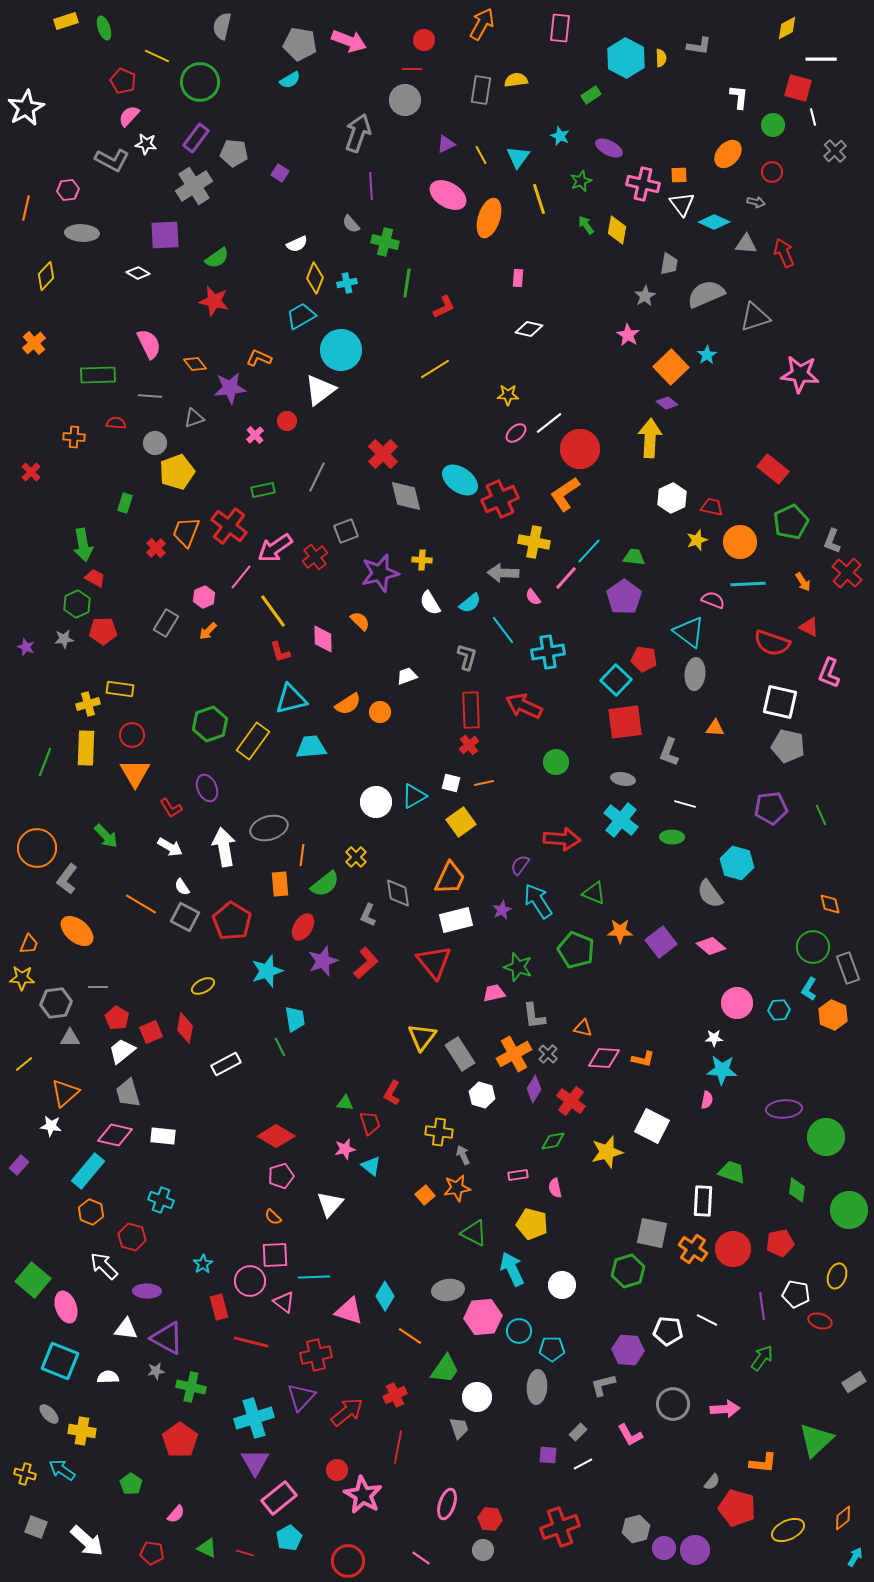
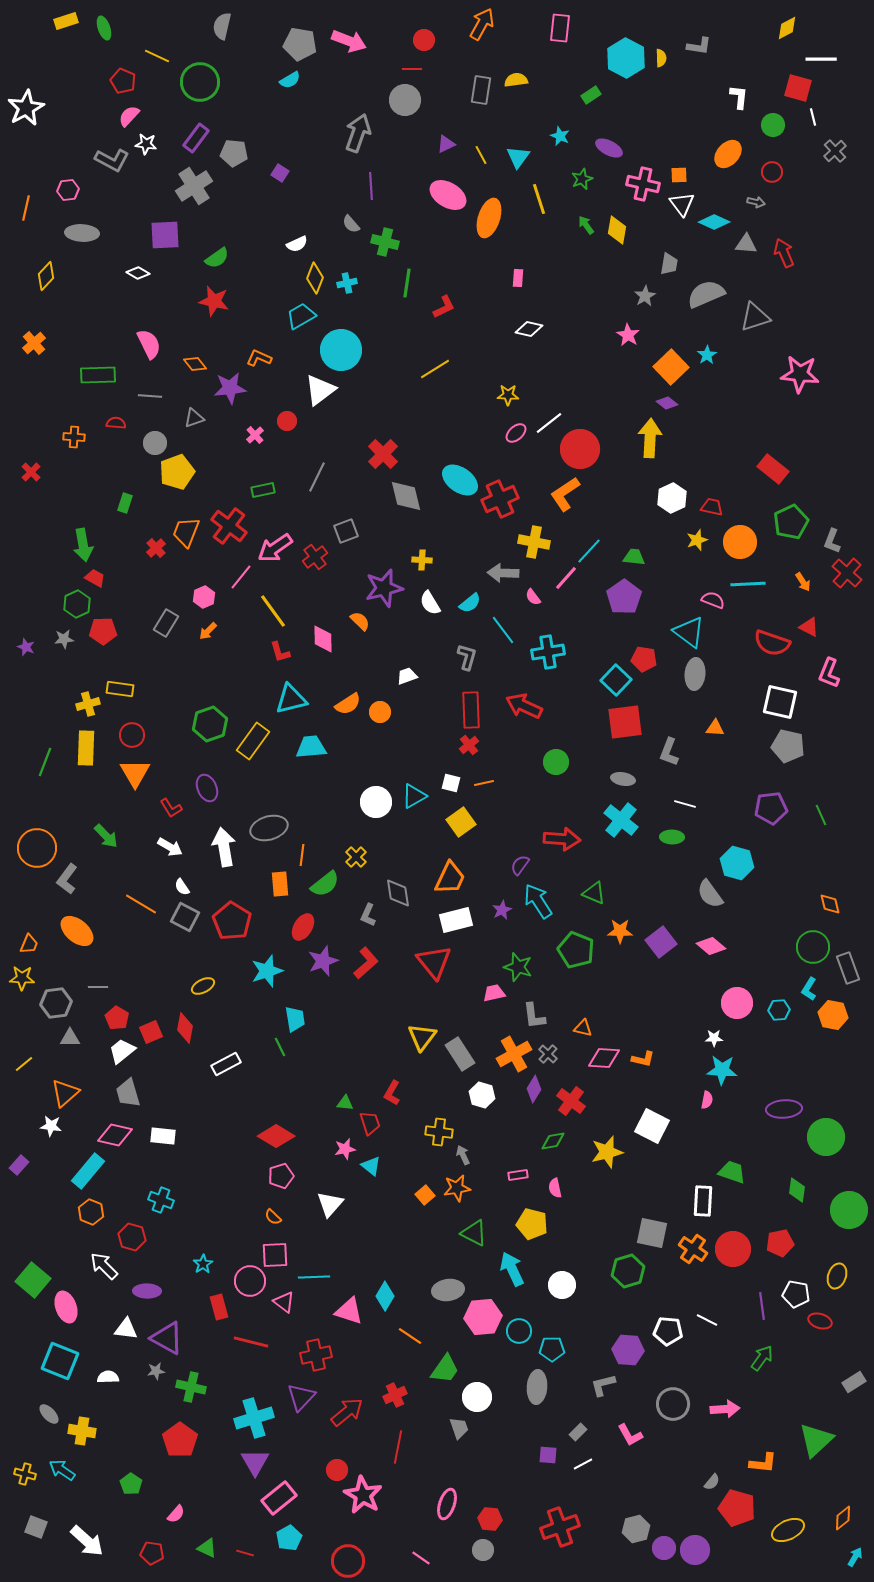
green star at (581, 181): moved 1 px right, 2 px up
purple star at (380, 573): moved 4 px right, 15 px down
orange hexagon at (833, 1015): rotated 12 degrees counterclockwise
